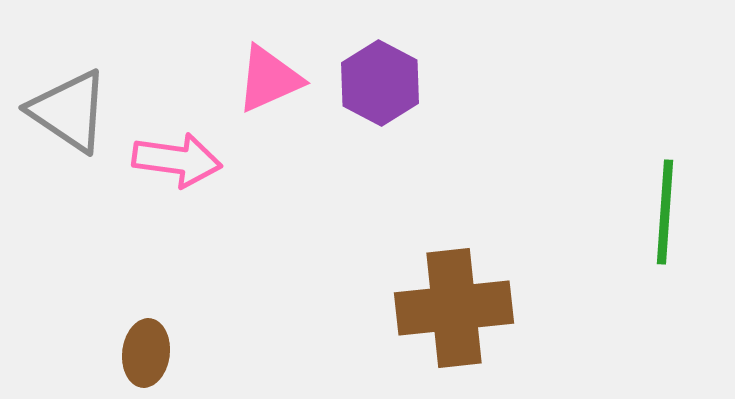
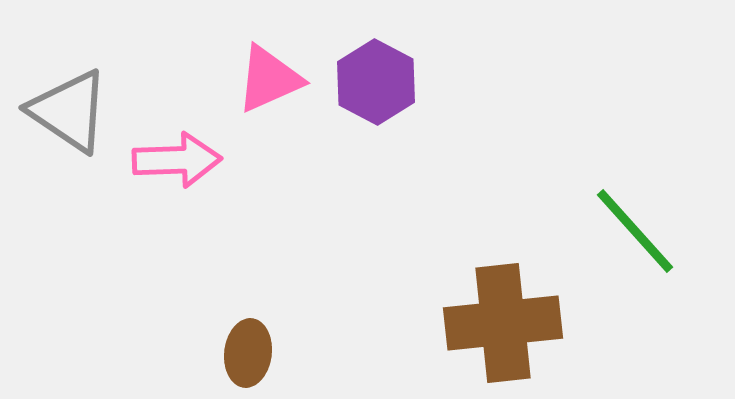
purple hexagon: moved 4 px left, 1 px up
pink arrow: rotated 10 degrees counterclockwise
green line: moved 30 px left, 19 px down; rotated 46 degrees counterclockwise
brown cross: moved 49 px right, 15 px down
brown ellipse: moved 102 px right
